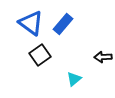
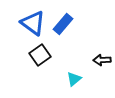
blue triangle: moved 2 px right
black arrow: moved 1 px left, 3 px down
